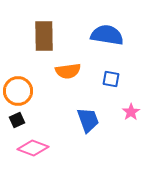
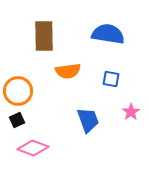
blue semicircle: moved 1 px right, 1 px up
